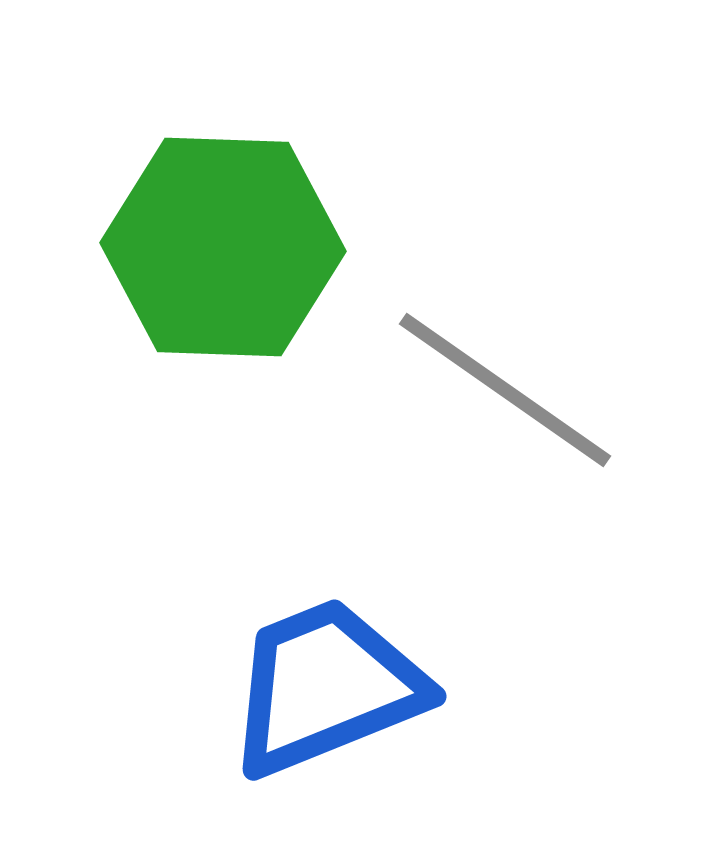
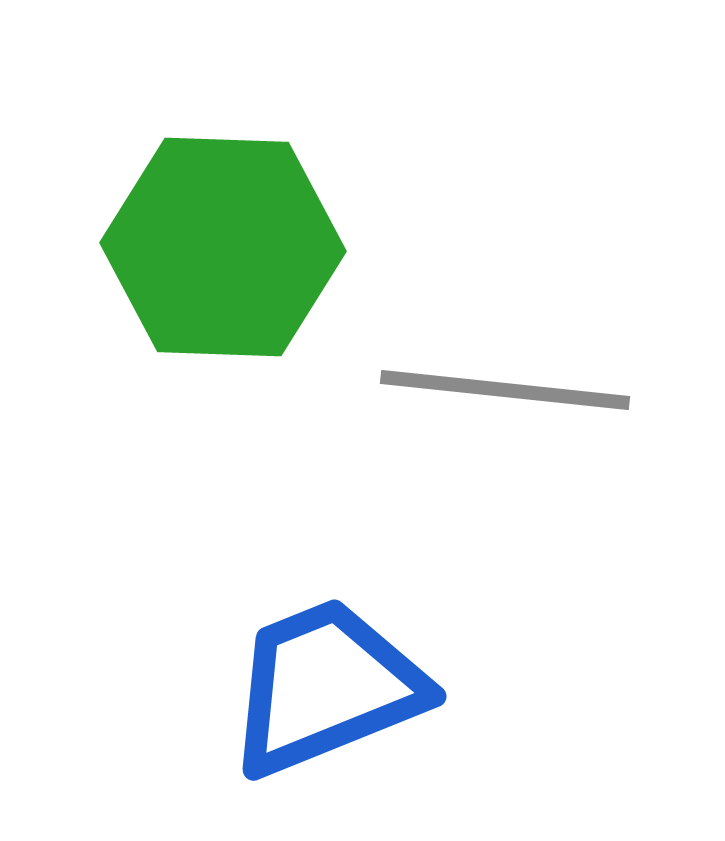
gray line: rotated 29 degrees counterclockwise
